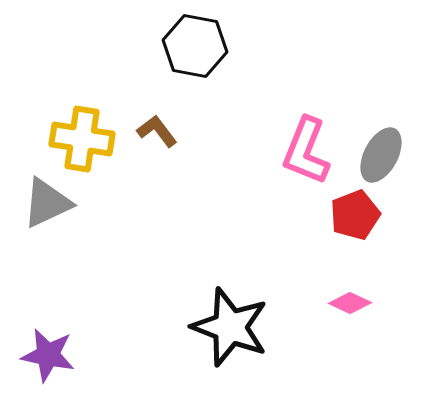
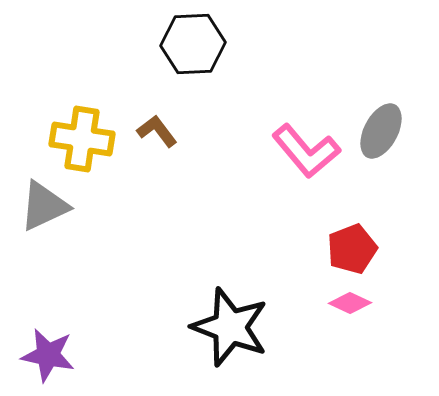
black hexagon: moved 2 px left, 2 px up; rotated 14 degrees counterclockwise
pink L-shape: rotated 62 degrees counterclockwise
gray ellipse: moved 24 px up
gray triangle: moved 3 px left, 3 px down
red pentagon: moved 3 px left, 34 px down
